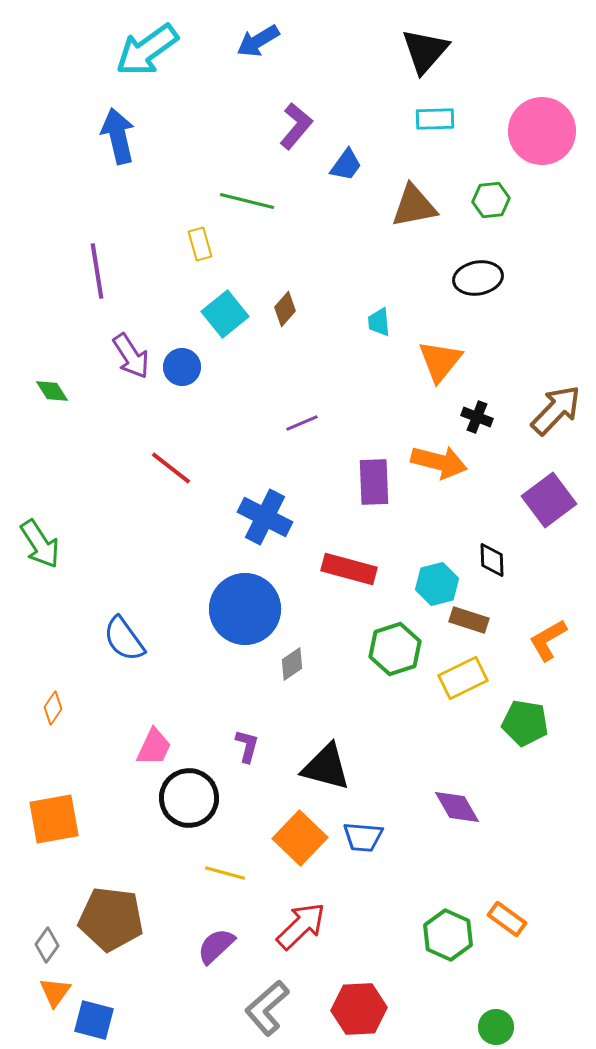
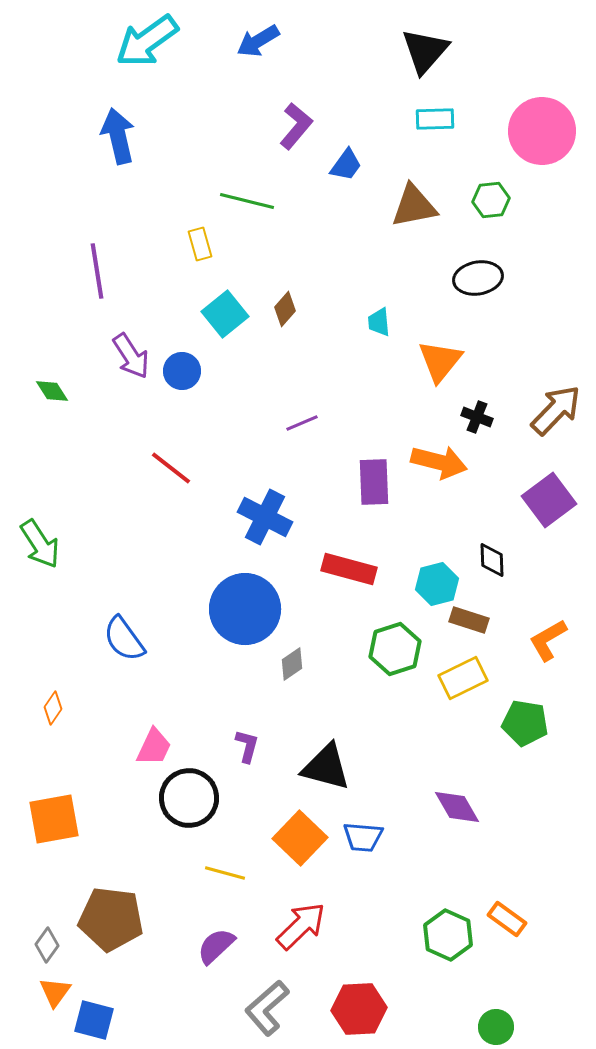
cyan arrow at (147, 50): moved 9 px up
blue circle at (182, 367): moved 4 px down
